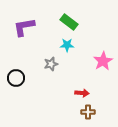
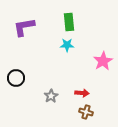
green rectangle: rotated 48 degrees clockwise
gray star: moved 32 px down; rotated 16 degrees counterclockwise
brown cross: moved 2 px left; rotated 16 degrees clockwise
